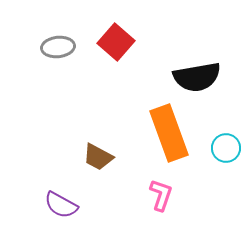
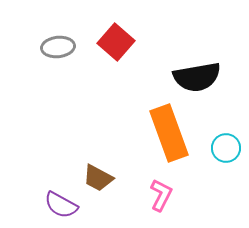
brown trapezoid: moved 21 px down
pink L-shape: rotated 8 degrees clockwise
